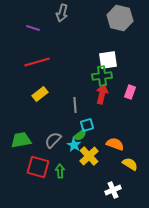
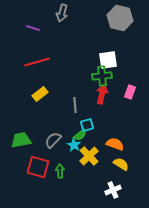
yellow semicircle: moved 9 px left
